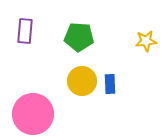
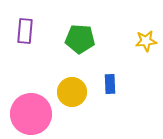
green pentagon: moved 1 px right, 2 px down
yellow circle: moved 10 px left, 11 px down
pink circle: moved 2 px left
